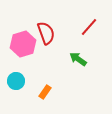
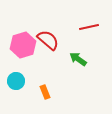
red line: rotated 36 degrees clockwise
red semicircle: moved 2 px right, 7 px down; rotated 30 degrees counterclockwise
pink hexagon: moved 1 px down
orange rectangle: rotated 56 degrees counterclockwise
